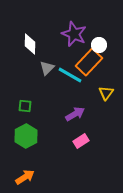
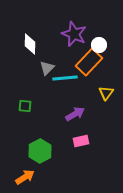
cyan line: moved 5 px left, 3 px down; rotated 35 degrees counterclockwise
green hexagon: moved 14 px right, 15 px down
pink rectangle: rotated 21 degrees clockwise
